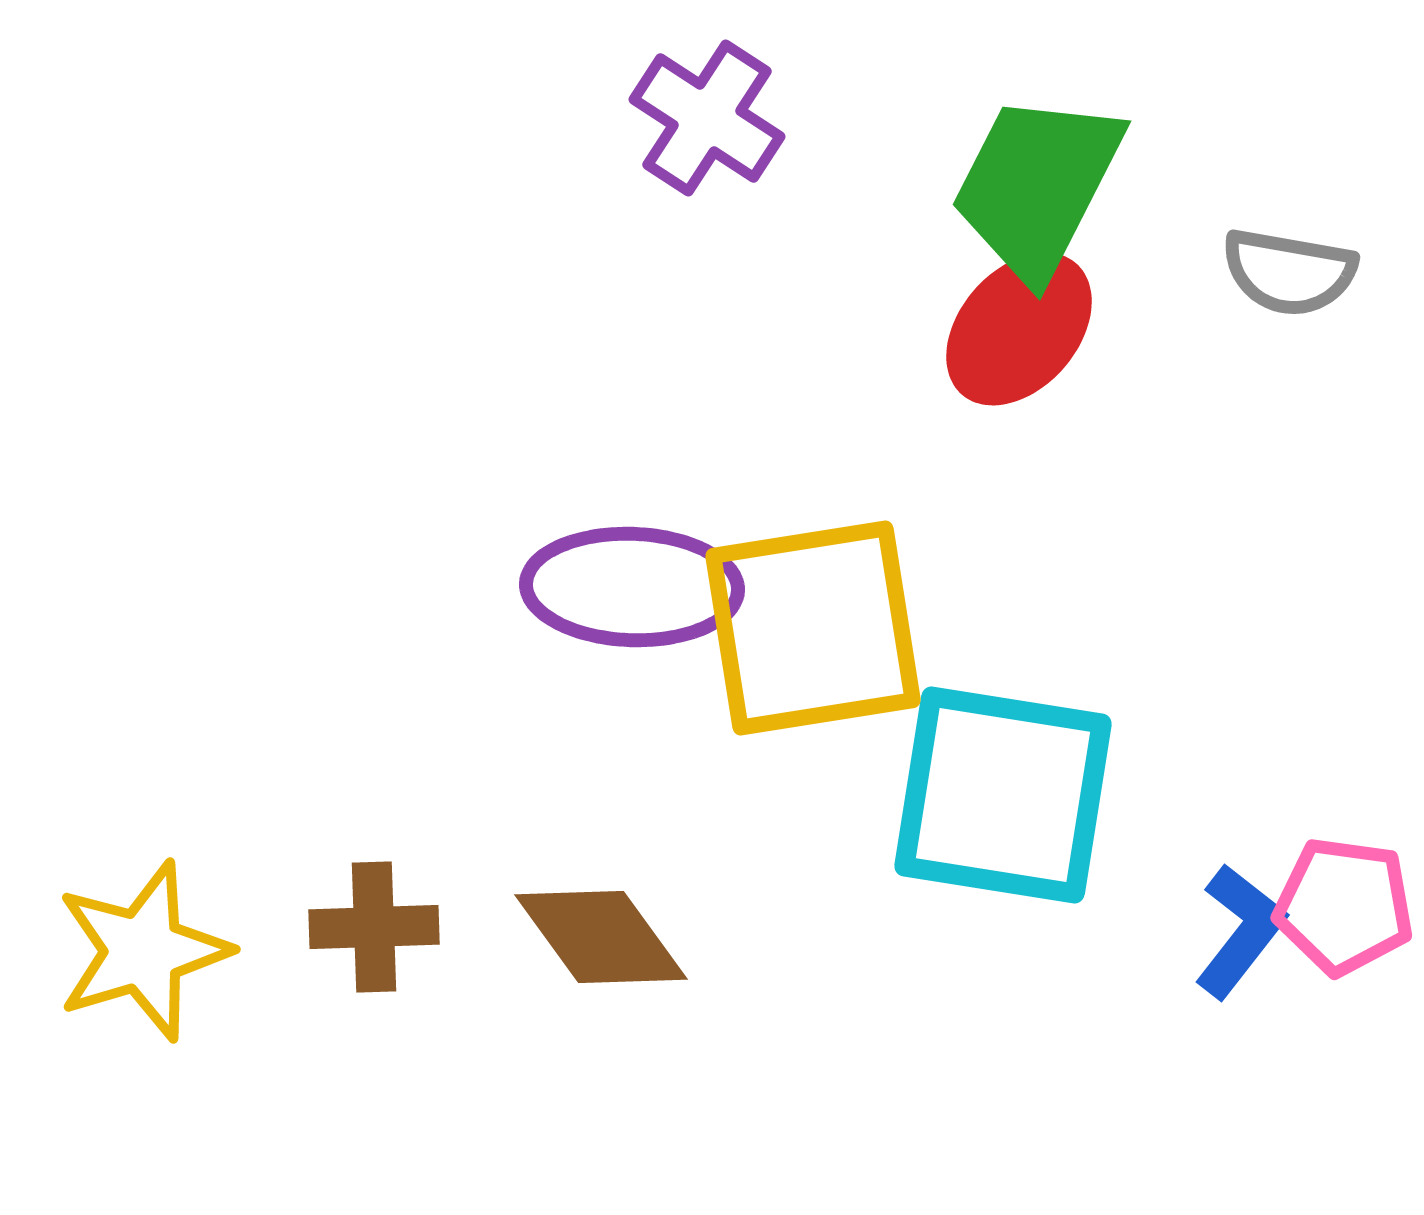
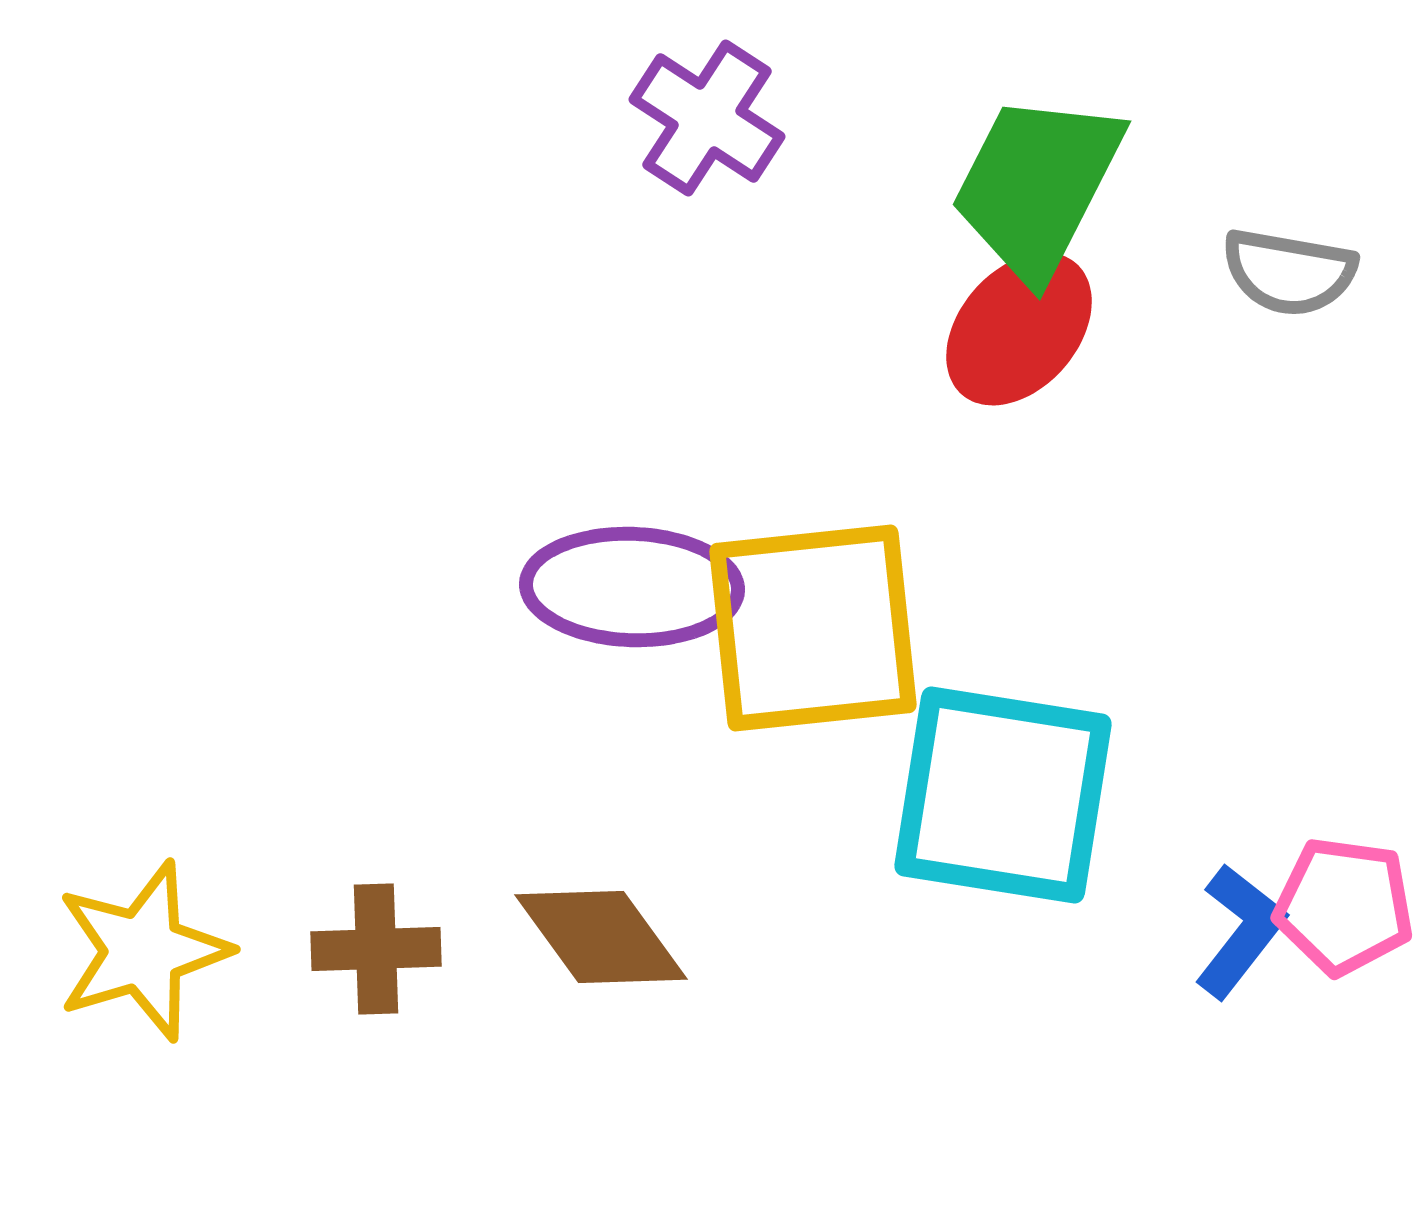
yellow square: rotated 3 degrees clockwise
brown cross: moved 2 px right, 22 px down
